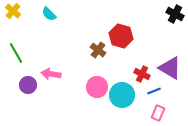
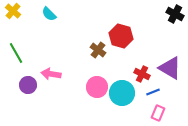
blue line: moved 1 px left, 1 px down
cyan circle: moved 2 px up
